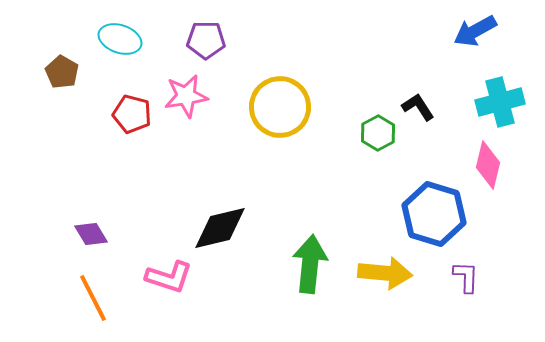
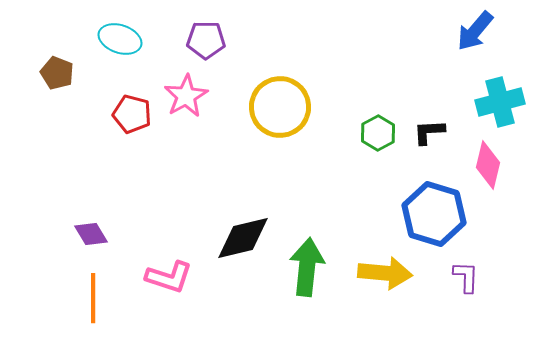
blue arrow: rotated 21 degrees counterclockwise
brown pentagon: moved 5 px left, 1 px down; rotated 8 degrees counterclockwise
pink star: rotated 21 degrees counterclockwise
black L-shape: moved 11 px right, 25 px down; rotated 60 degrees counterclockwise
black diamond: moved 23 px right, 10 px down
green arrow: moved 3 px left, 3 px down
orange line: rotated 27 degrees clockwise
